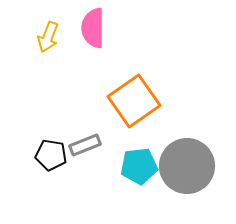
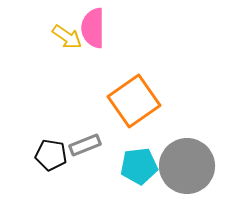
yellow arrow: moved 19 px right; rotated 76 degrees counterclockwise
